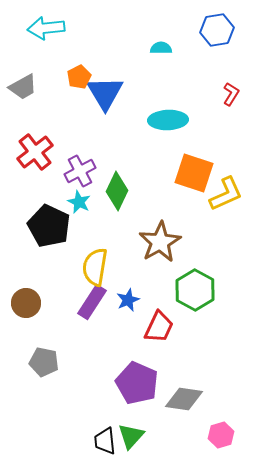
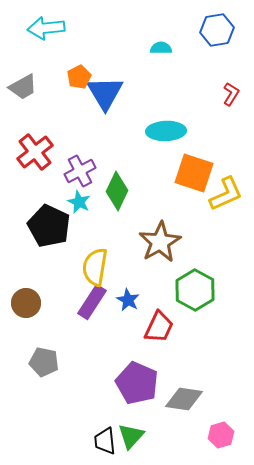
cyan ellipse: moved 2 px left, 11 px down
blue star: rotated 20 degrees counterclockwise
